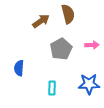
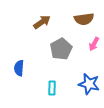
brown semicircle: moved 16 px right, 5 px down; rotated 96 degrees clockwise
brown arrow: moved 1 px right, 1 px down
pink arrow: moved 2 px right, 1 px up; rotated 120 degrees clockwise
blue star: rotated 15 degrees clockwise
